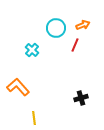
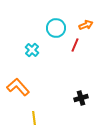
orange arrow: moved 3 px right
